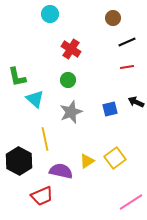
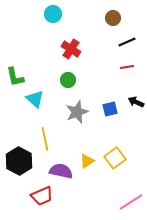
cyan circle: moved 3 px right
green L-shape: moved 2 px left
gray star: moved 6 px right
